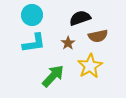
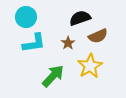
cyan circle: moved 6 px left, 2 px down
brown semicircle: rotated 12 degrees counterclockwise
